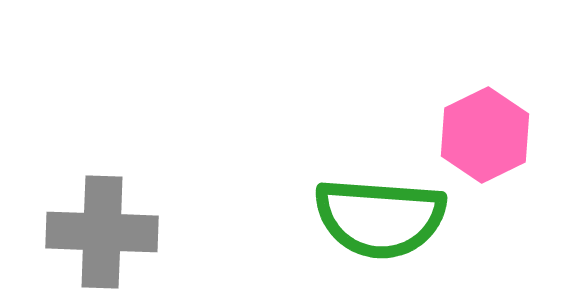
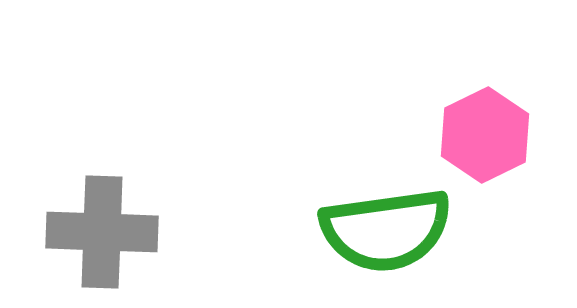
green semicircle: moved 6 px right, 12 px down; rotated 12 degrees counterclockwise
